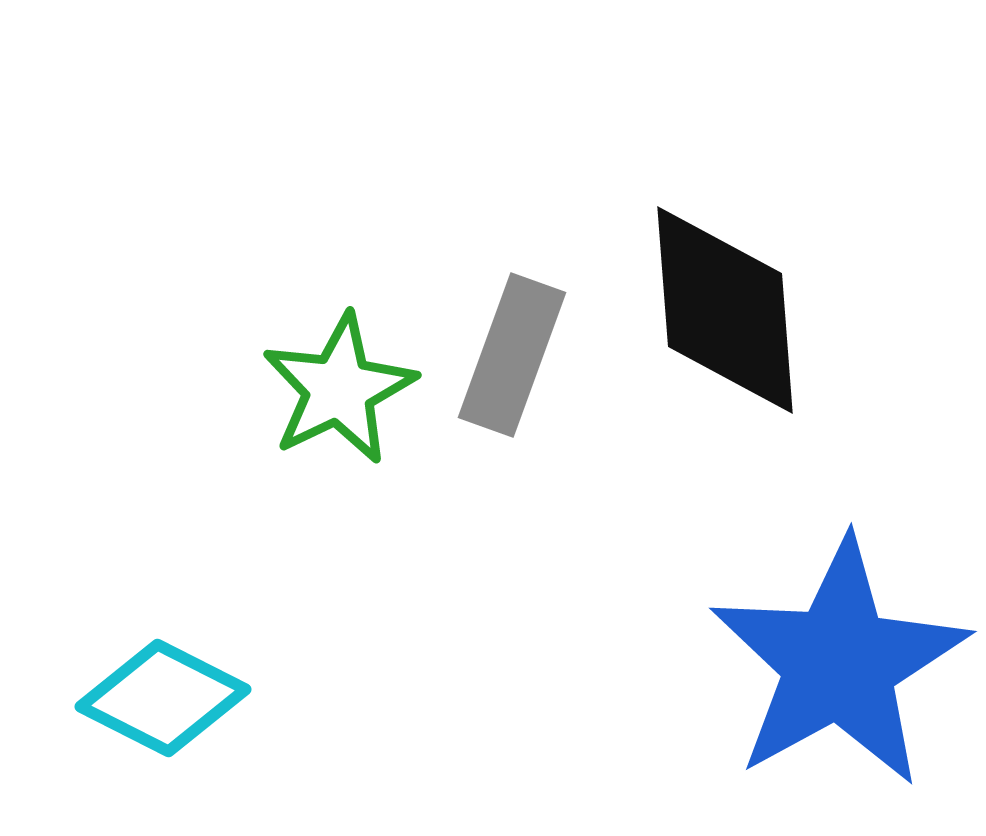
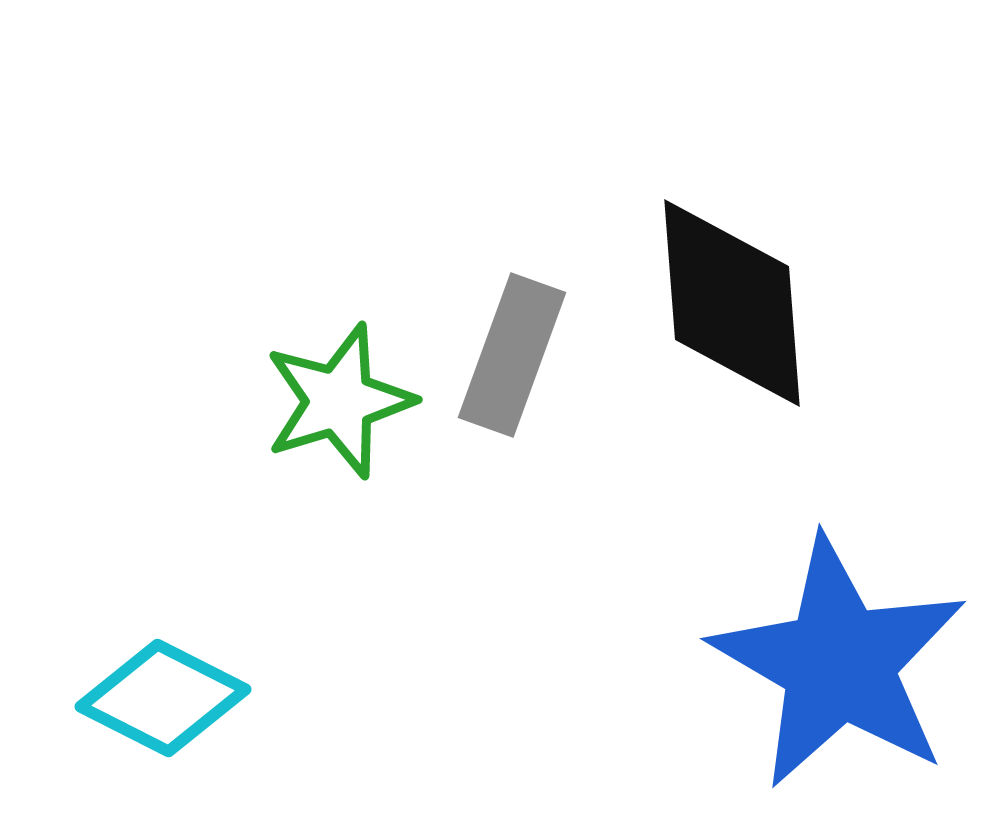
black diamond: moved 7 px right, 7 px up
green star: moved 12 px down; rotated 9 degrees clockwise
blue star: rotated 13 degrees counterclockwise
